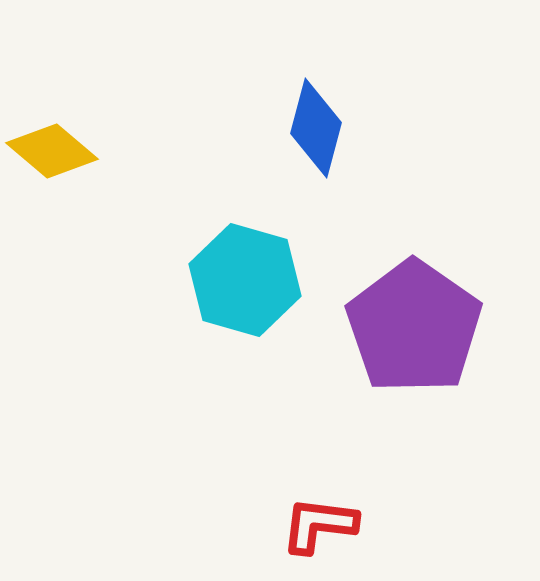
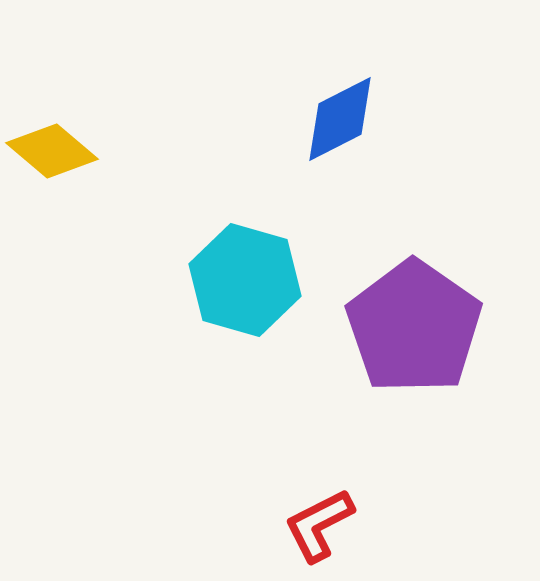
blue diamond: moved 24 px right, 9 px up; rotated 48 degrees clockwise
red L-shape: rotated 34 degrees counterclockwise
